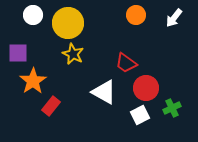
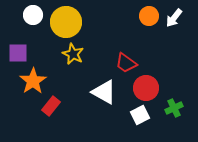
orange circle: moved 13 px right, 1 px down
yellow circle: moved 2 px left, 1 px up
green cross: moved 2 px right
